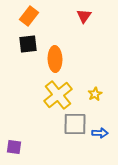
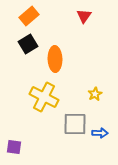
orange rectangle: rotated 12 degrees clockwise
black square: rotated 24 degrees counterclockwise
yellow cross: moved 14 px left, 2 px down; rotated 24 degrees counterclockwise
